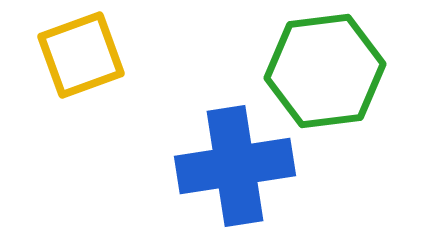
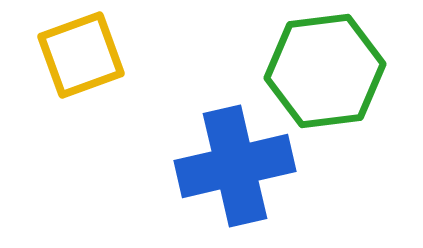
blue cross: rotated 4 degrees counterclockwise
